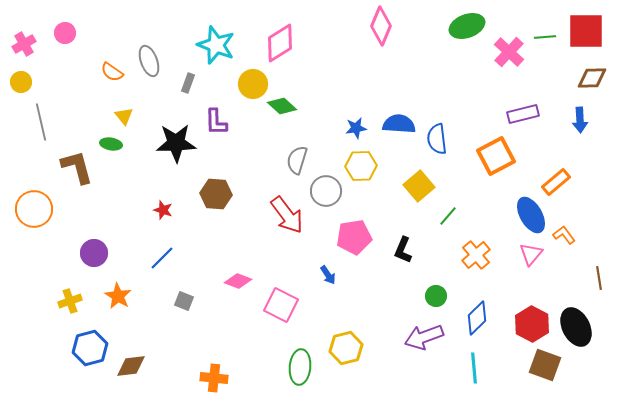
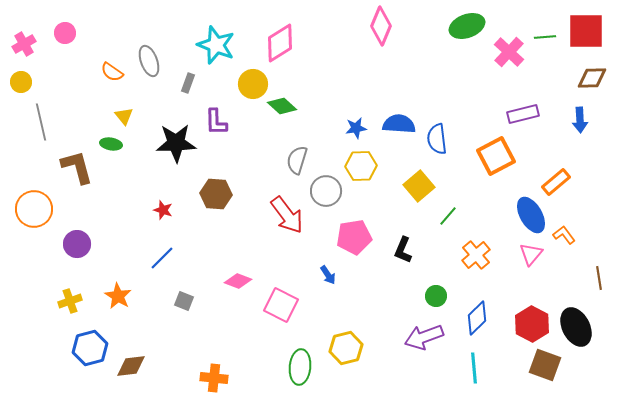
purple circle at (94, 253): moved 17 px left, 9 px up
